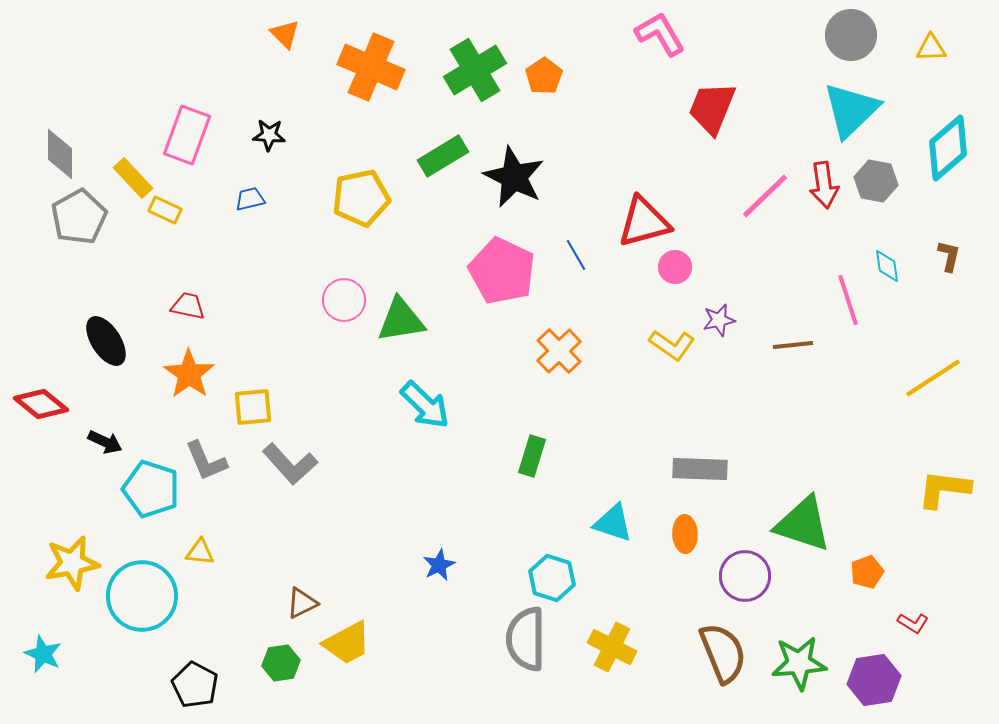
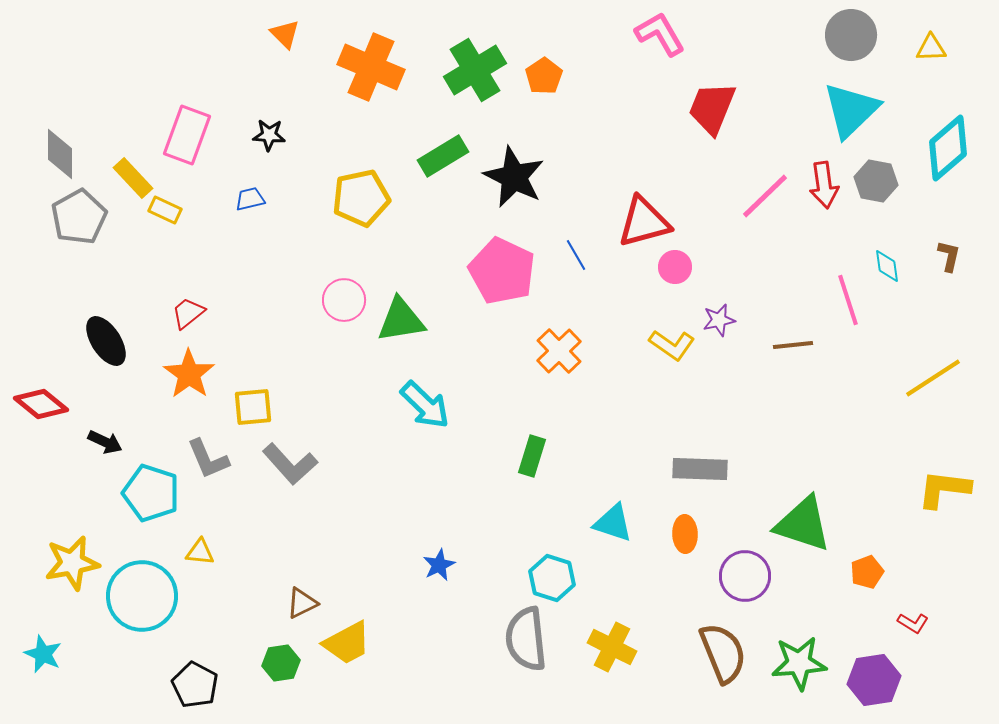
red trapezoid at (188, 306): moved 7 px down; rotated 51 degrees counterclockwise
gray L-shape at (206, 461): moved 2 px right, 2 px up
cyan pentagon at (151, 489): moved 4 px down
gray semicircle at (526, 639): rotated 6 degrees counterclockwise
